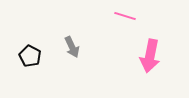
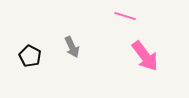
pink arrow: moved 5 px left; rotated 48 degrees counterclockwise
